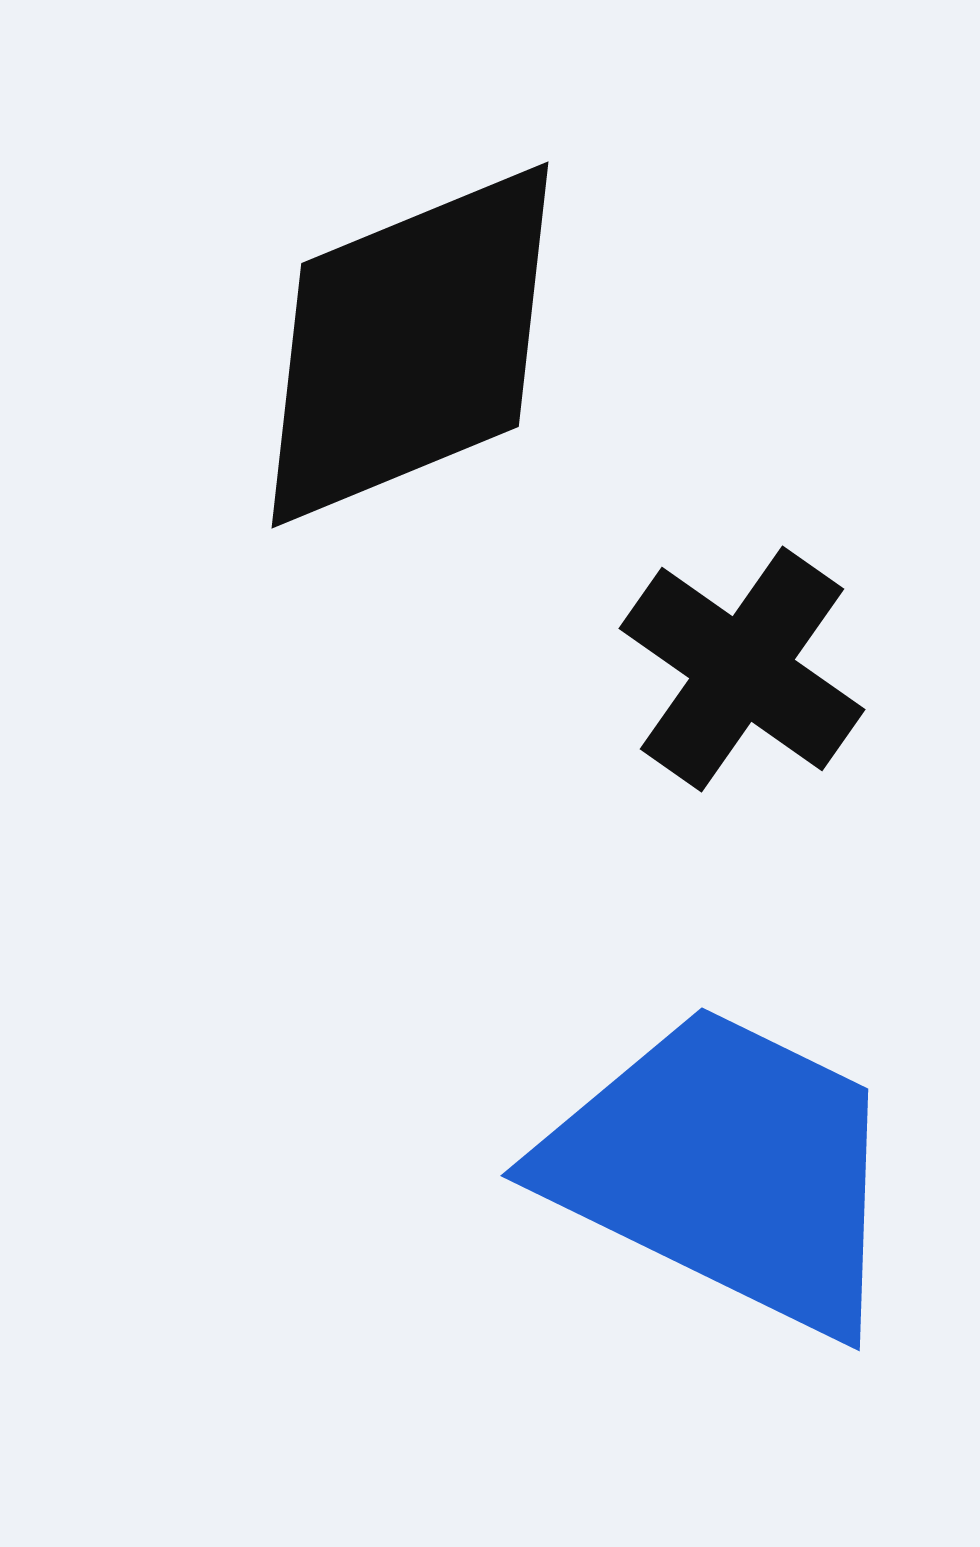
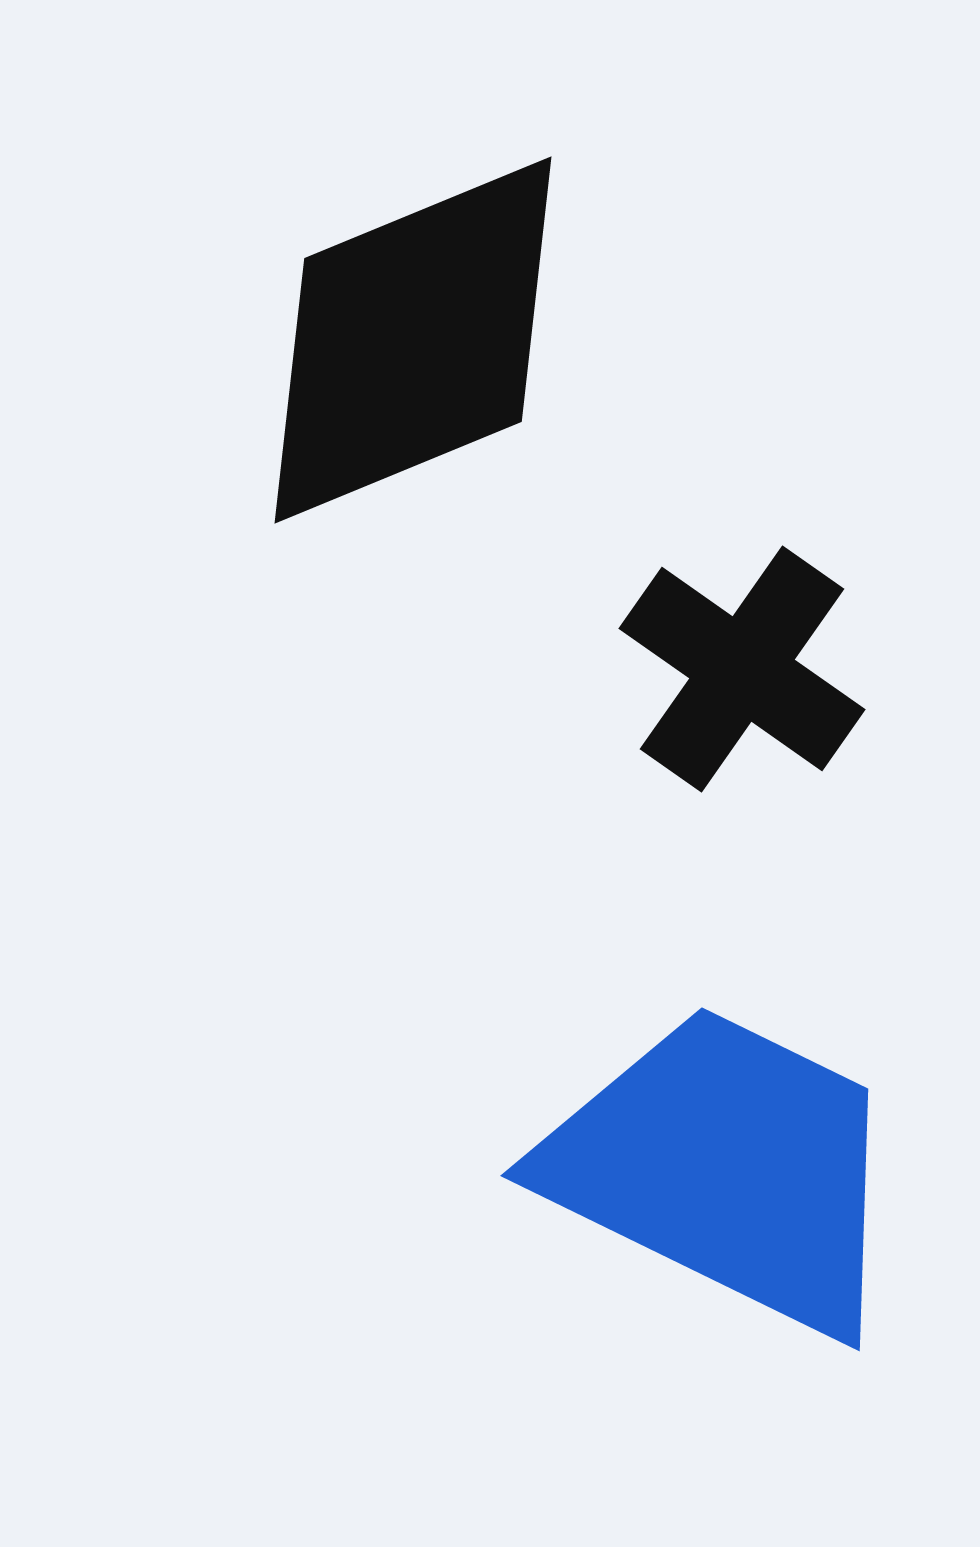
black diamond: moved 3 px right, 5 px up
